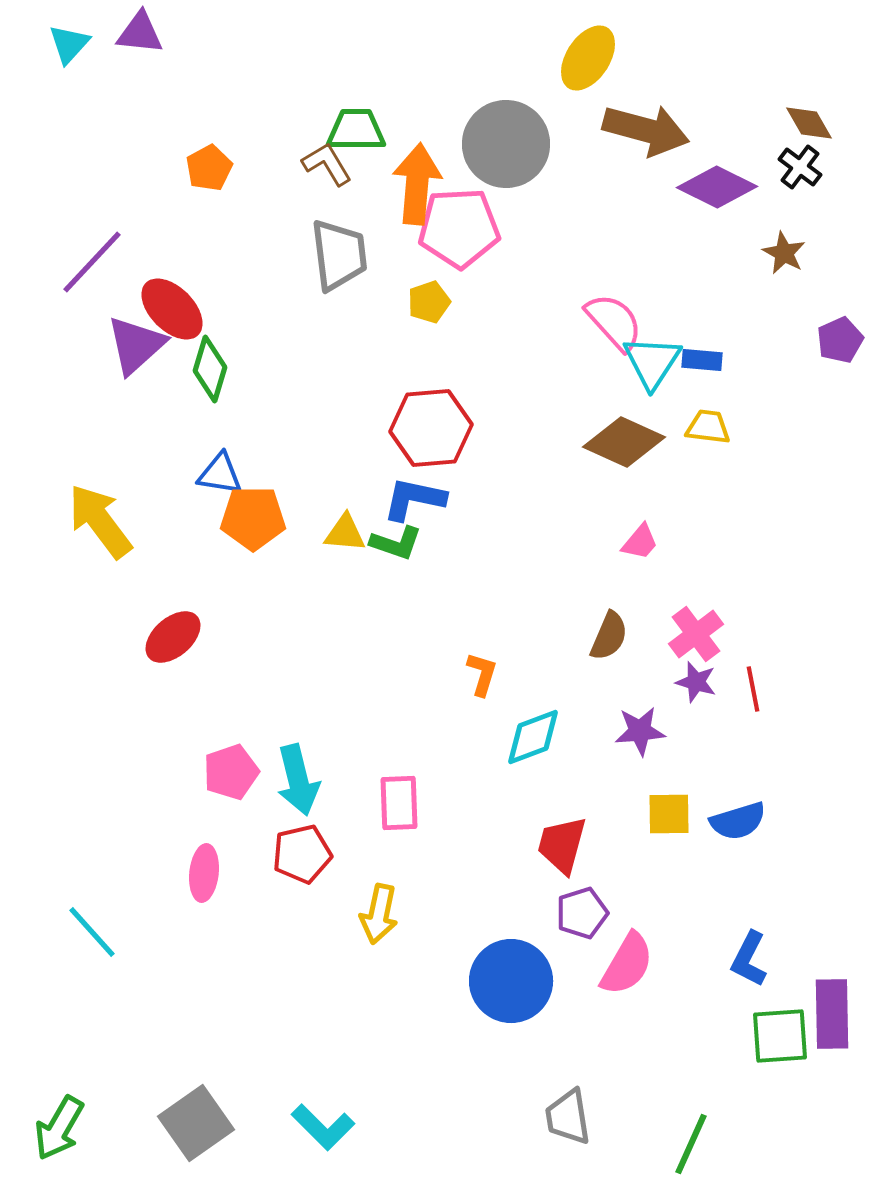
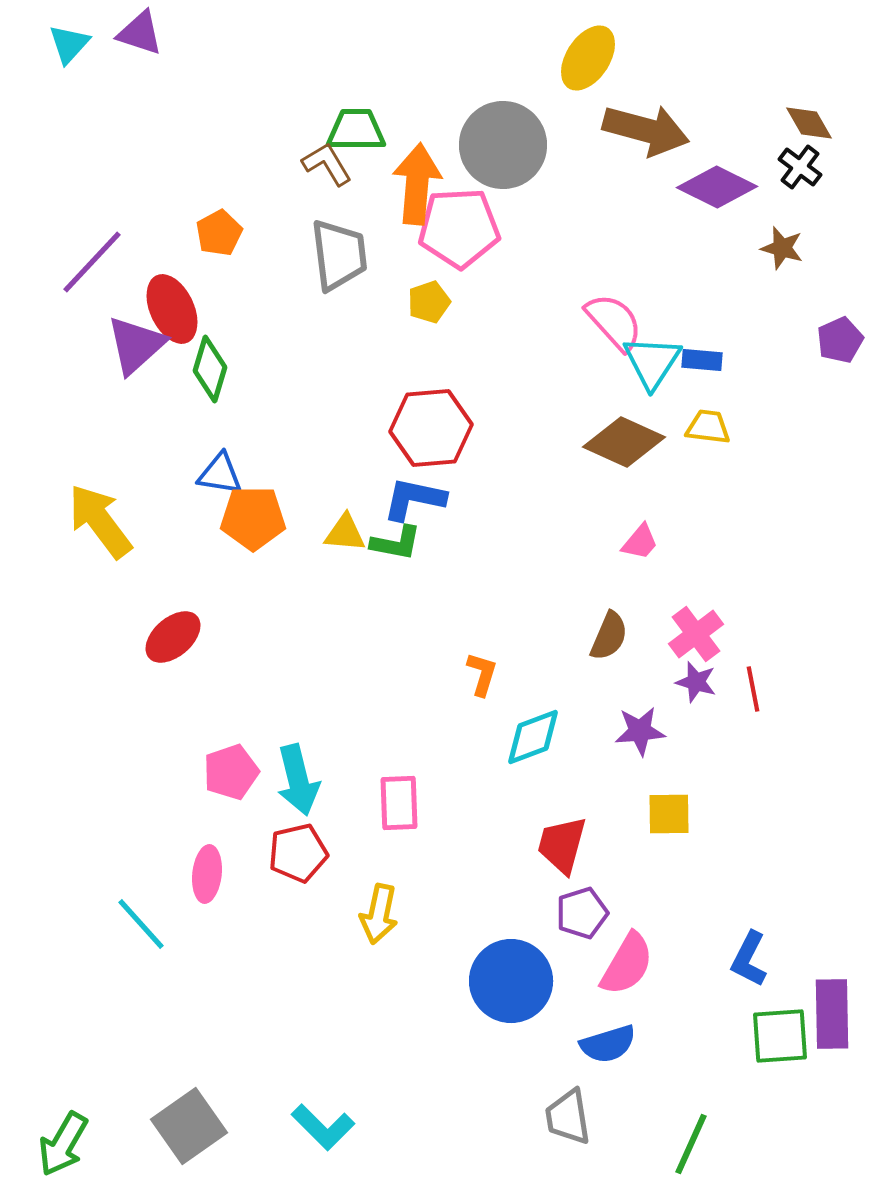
purple triangle at (140, 33): rotated 12 degrees clockwise
gray circle at (506, 144): moved 3 px left, 1 px down
orange pentagon at (209, 168): moved 10 px right, 65 px down
brown star at (784, 253): moved 2 px left, 5 px up; rotated 12 degrees counterclockwise
red ellipse at (172, 309): rotated 20 degrees clockwise
green L-shape at (396, 543): rotated 8 degrees counterclockwise
blue semicircle at (738, 821): moved 130 px left, 223 px down
red pentagon at (302, 854): moved 4 px left, 1 px up
pink ellipse at (204, 873): moved 3 px right, 1 px down
cyan line at (92, 932): moved 49 px right, 8 px up
gray square at (196, 1123): moved 7 px left, 3 px down
green arrow at (59, 1128): moved 4 px right, 16 px down
